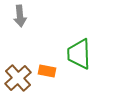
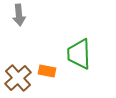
gray arrow: moved 1 px left, 1 px up
